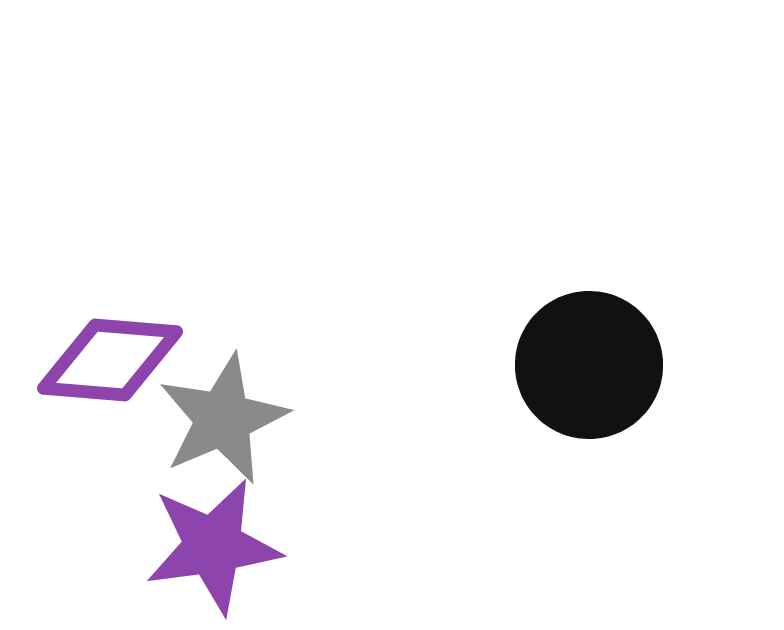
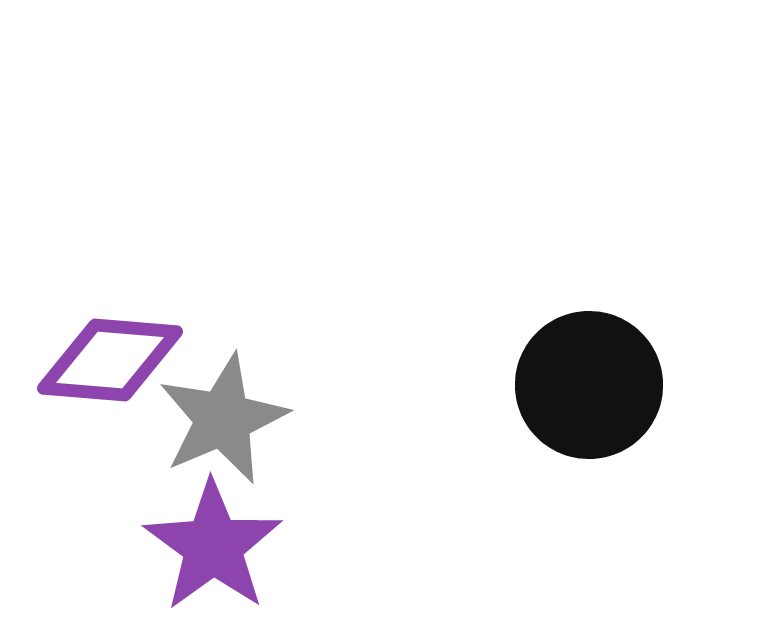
black circle: moved 20 px down
purple star: rotated 28 degrees counterclockwise
